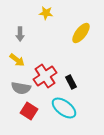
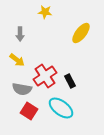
yellow star: moved 1 px left, 1 px up
black rectangle: moved 1 px left, 1 px up
gray semicircle: moved 1 px right, 1 px down
cyan ellipse: moved 3 px left
